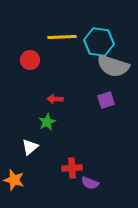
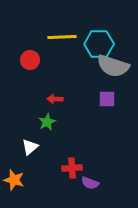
cyan hexagon: moved 2 px down; rotated 8 degrees counterclockwise
purple square: moved 1 px right, 1 px up; rotated 18 degrees clockwise
